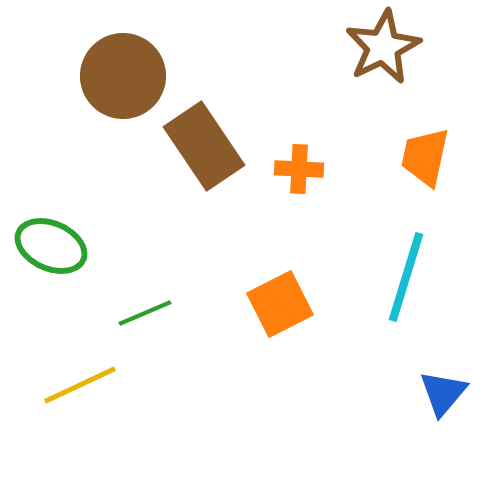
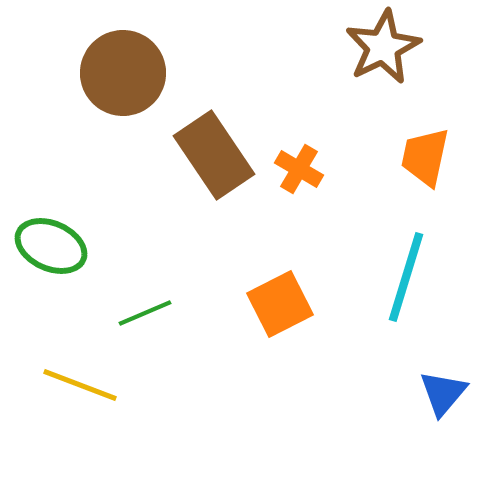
brown circle: moved 3 px up
brown rectangle: moved 10 px right, 9 px down
orange cross: rotated 27 degrees clockwise
yellow line: rotated 46 degrees clockwise
